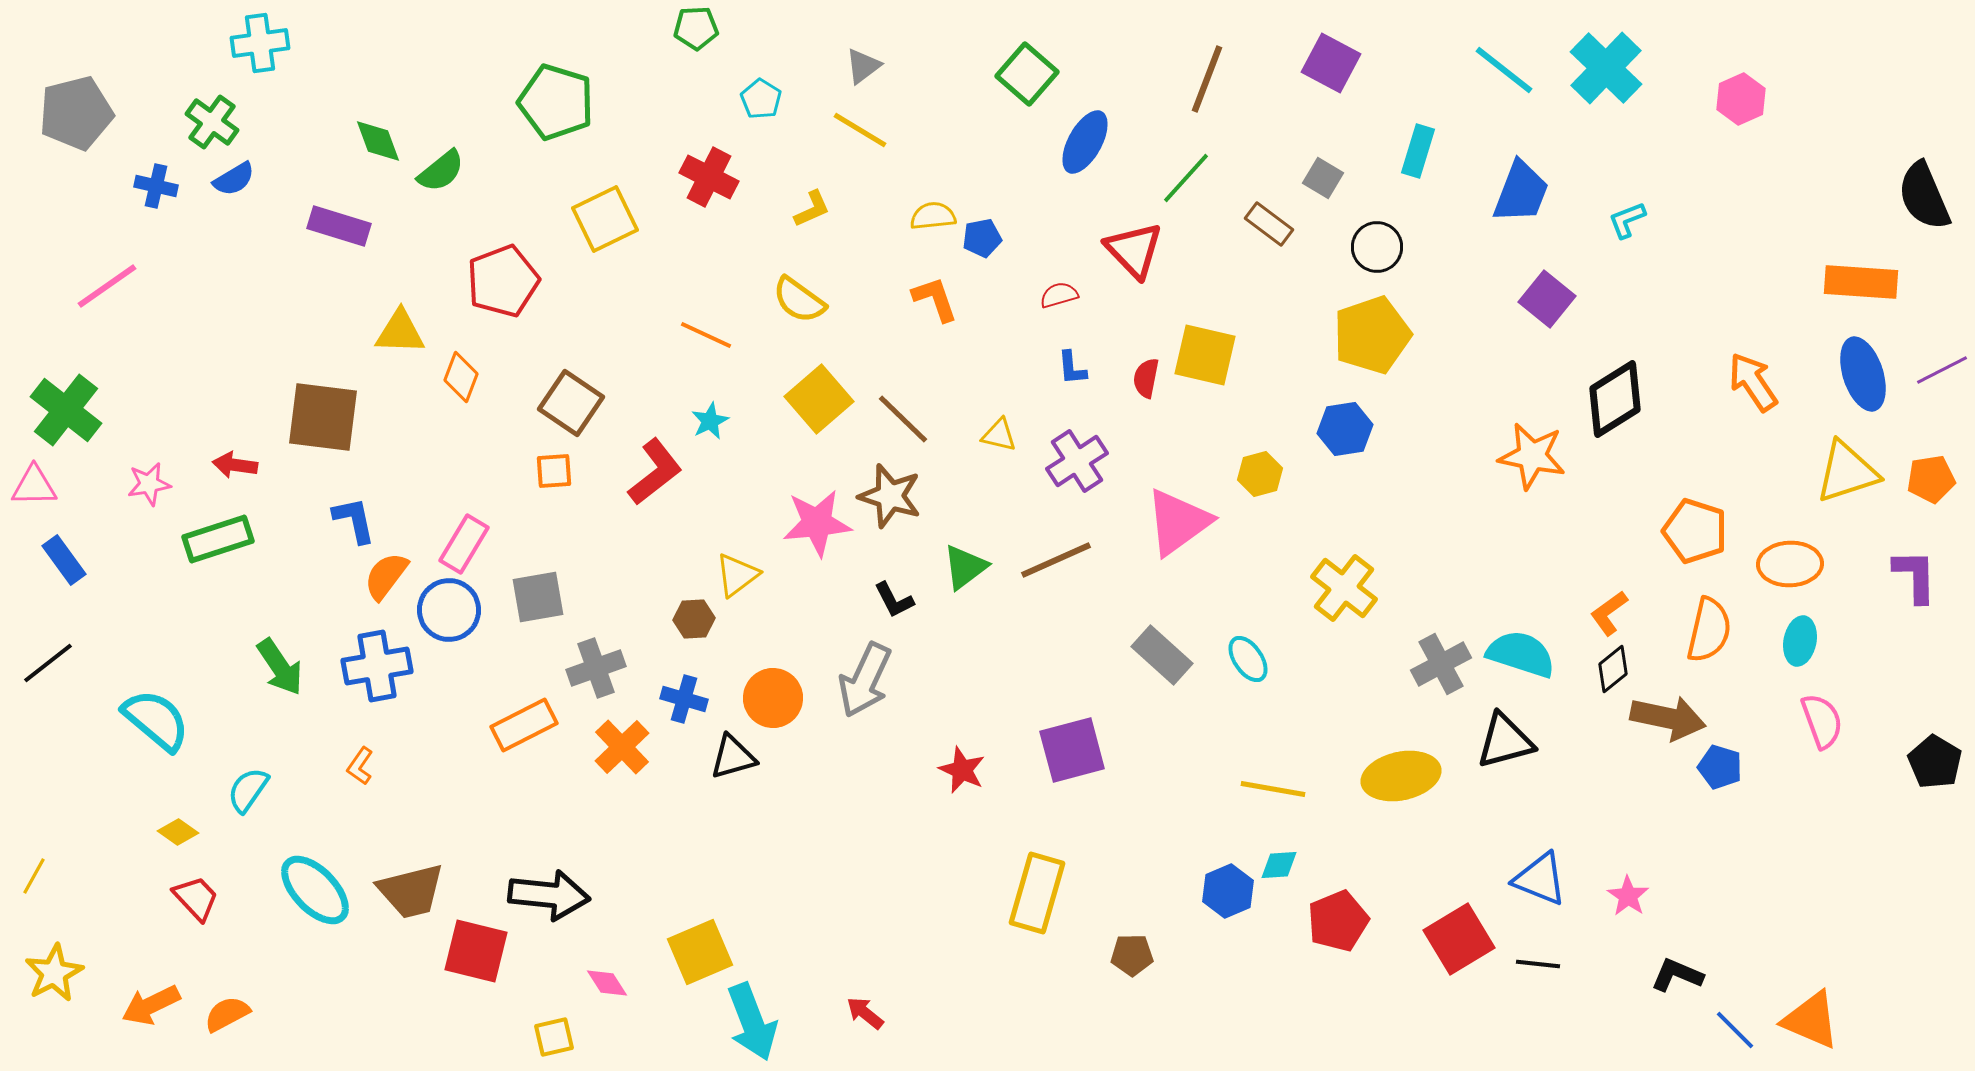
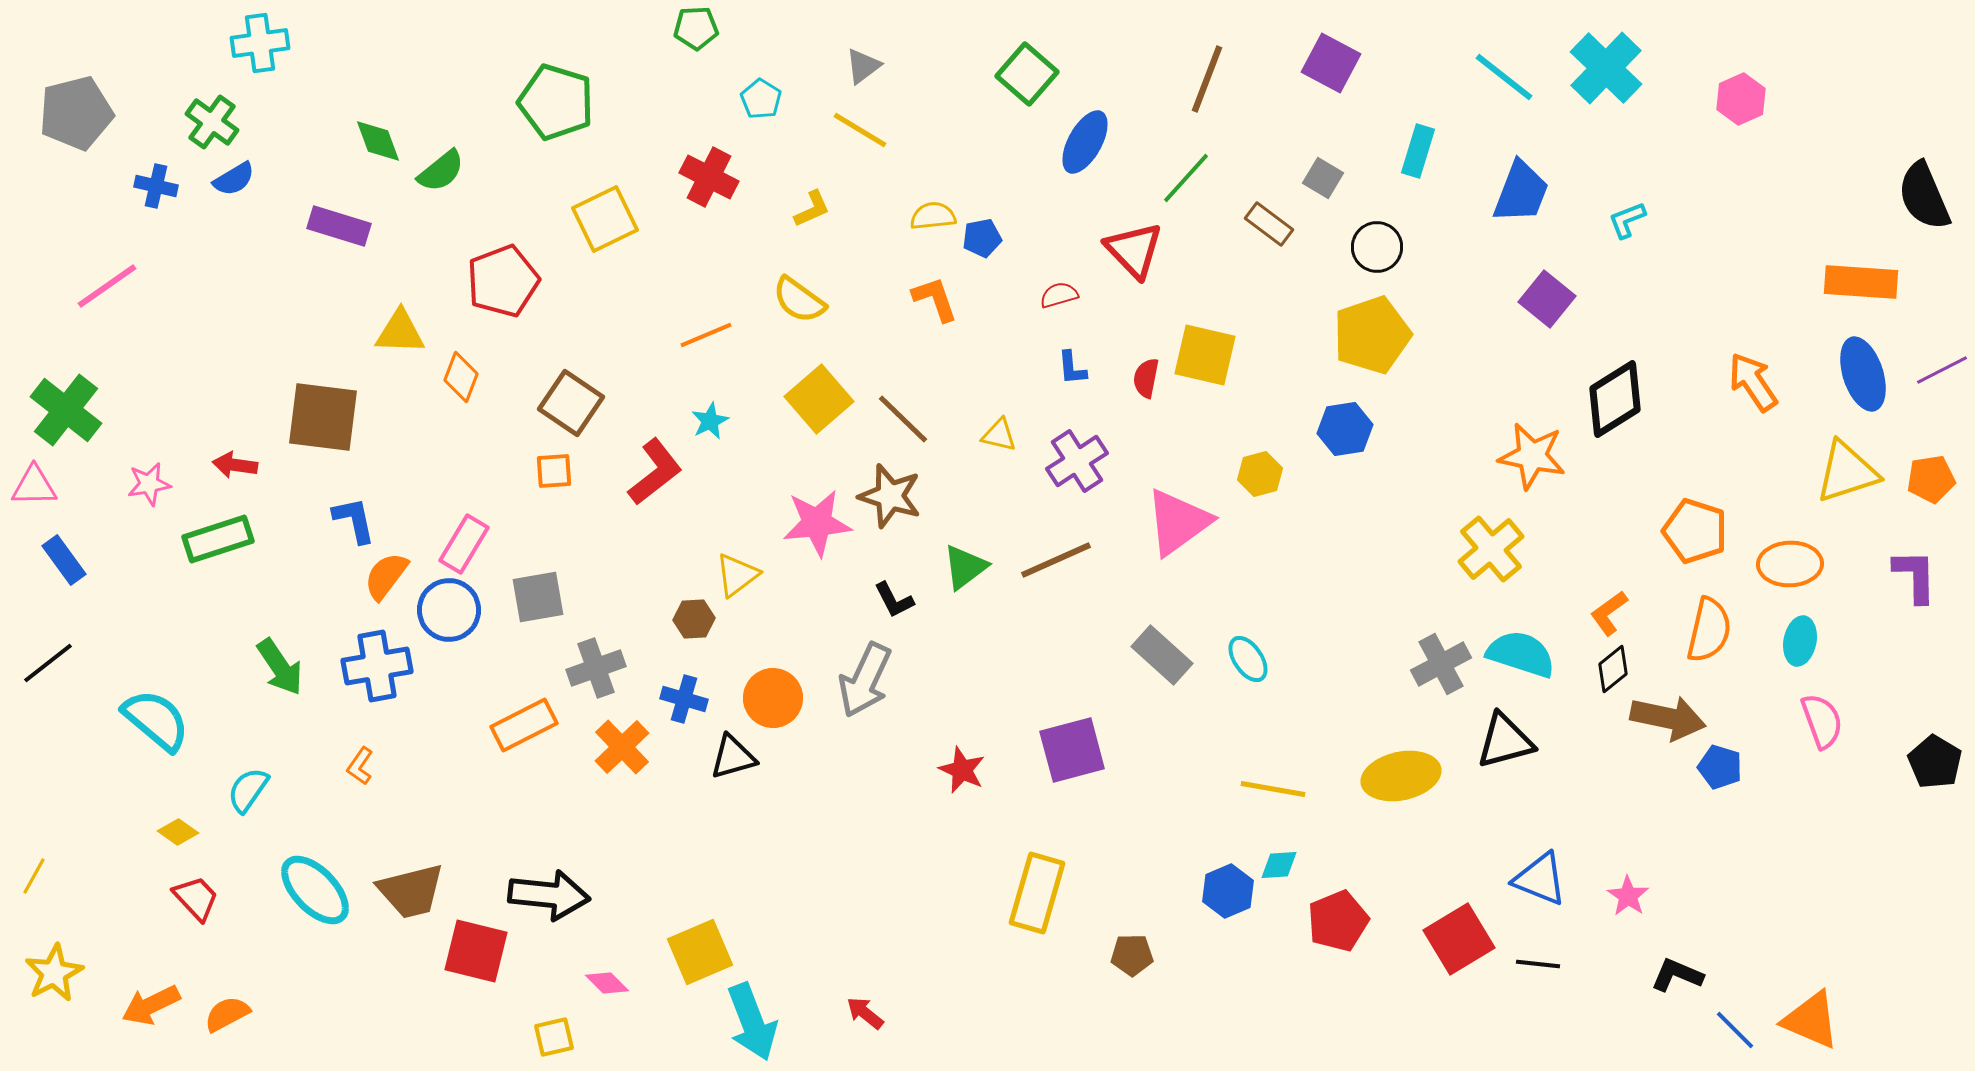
cyan line at (1504, 70): moved 7 px down
orange line at (706, 335): rotated 48 degrees counterclockwise
yellow cross at (1344, 588): moved 147 px right, 39 px up; rotated 12 degrees clockwise
pink diamond at (607, 983): rotated 12 degrees counterclockwise
